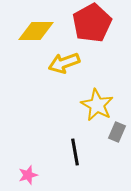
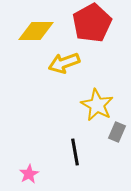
pink star: moved 1 px right, 1 px up; rotated 12 degrees counterclockwise
